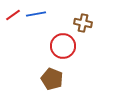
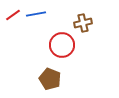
brown cross: rotated 24 degrees counterclockwise
red circle: moved 1 px left, 1 px up
brown pentagon: moved 2 px left
